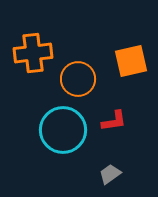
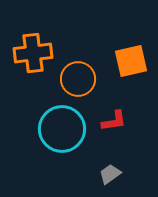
cyan circle: moved 1 px left, 1 px up
